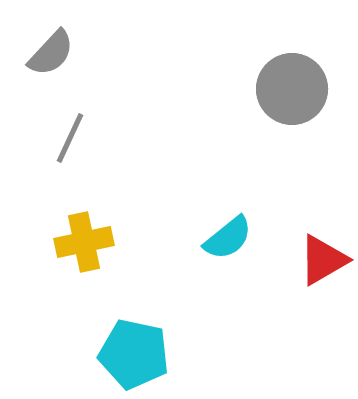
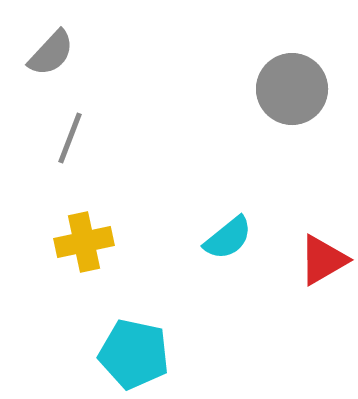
gray line: rotated 4 degrees counterclockwise
